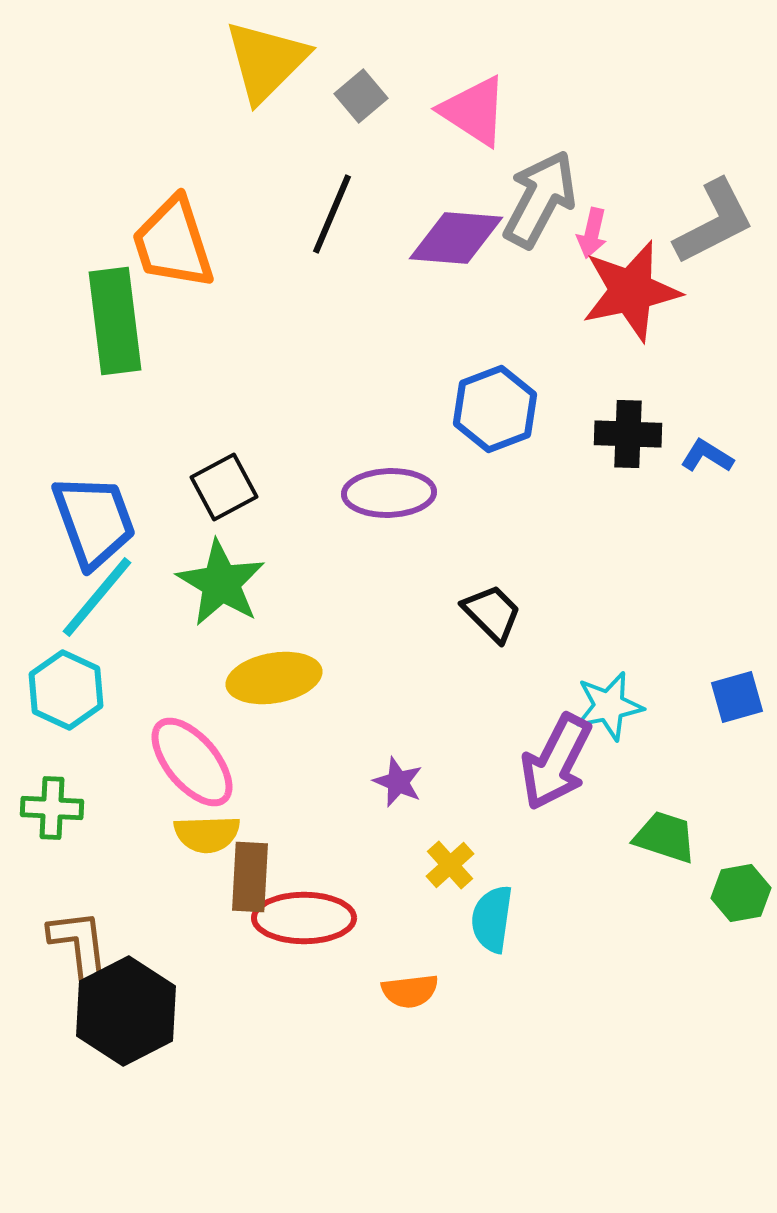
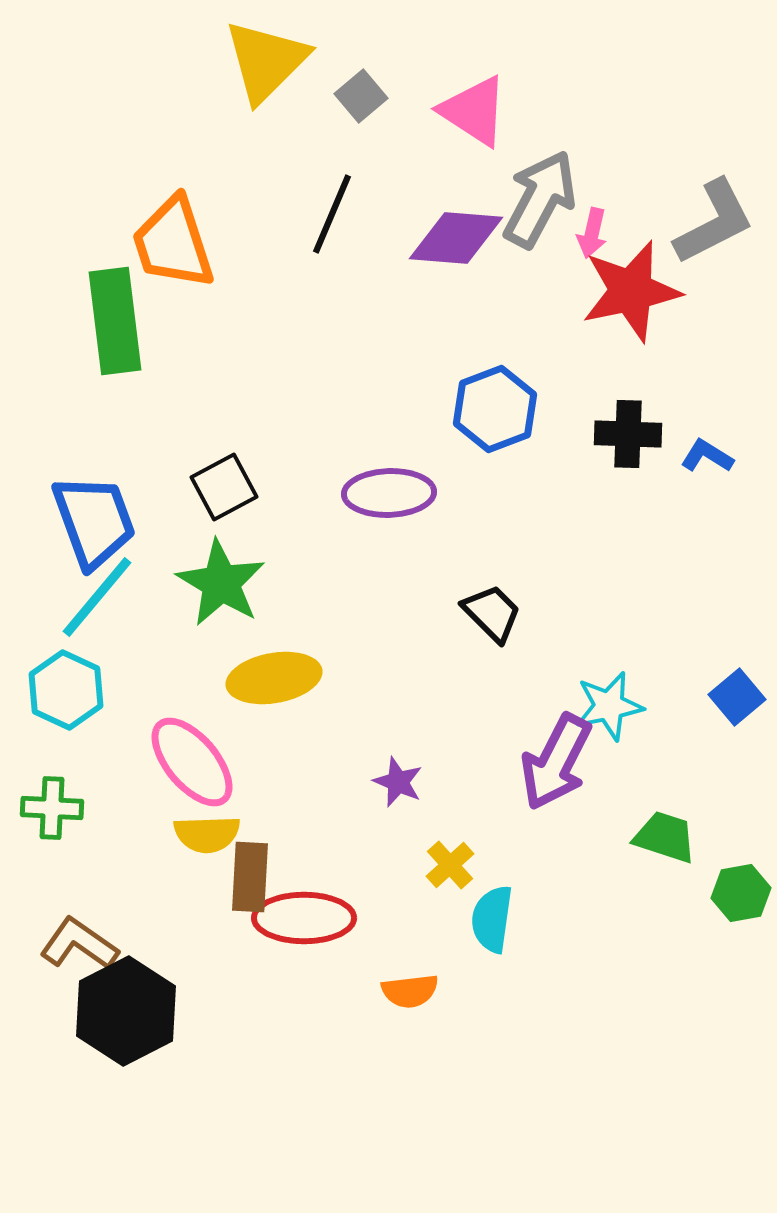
blue square: rotated 24 degrees counterclockwise
brown L-shape: rotated 48 degrees counterclockwise
